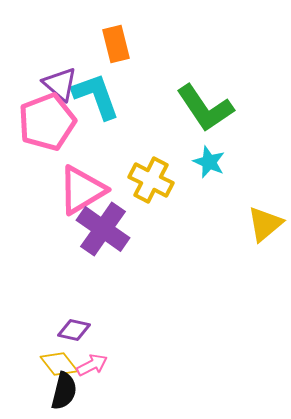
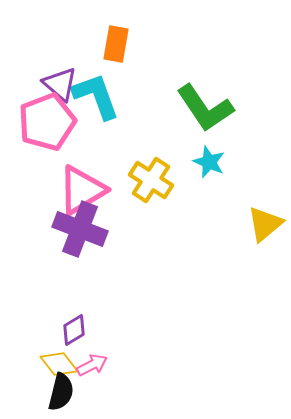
orange rectangle: rotated 24 degrees clockwise
yellow cross: rotated 6 degrees clockwise
purple cross: moved 23 px left; rotated 14 degrees counterclockwise
purple diamond: rotated 44 degrees counterclockwise
black semicircle: moved 3 px left, 1 px down
